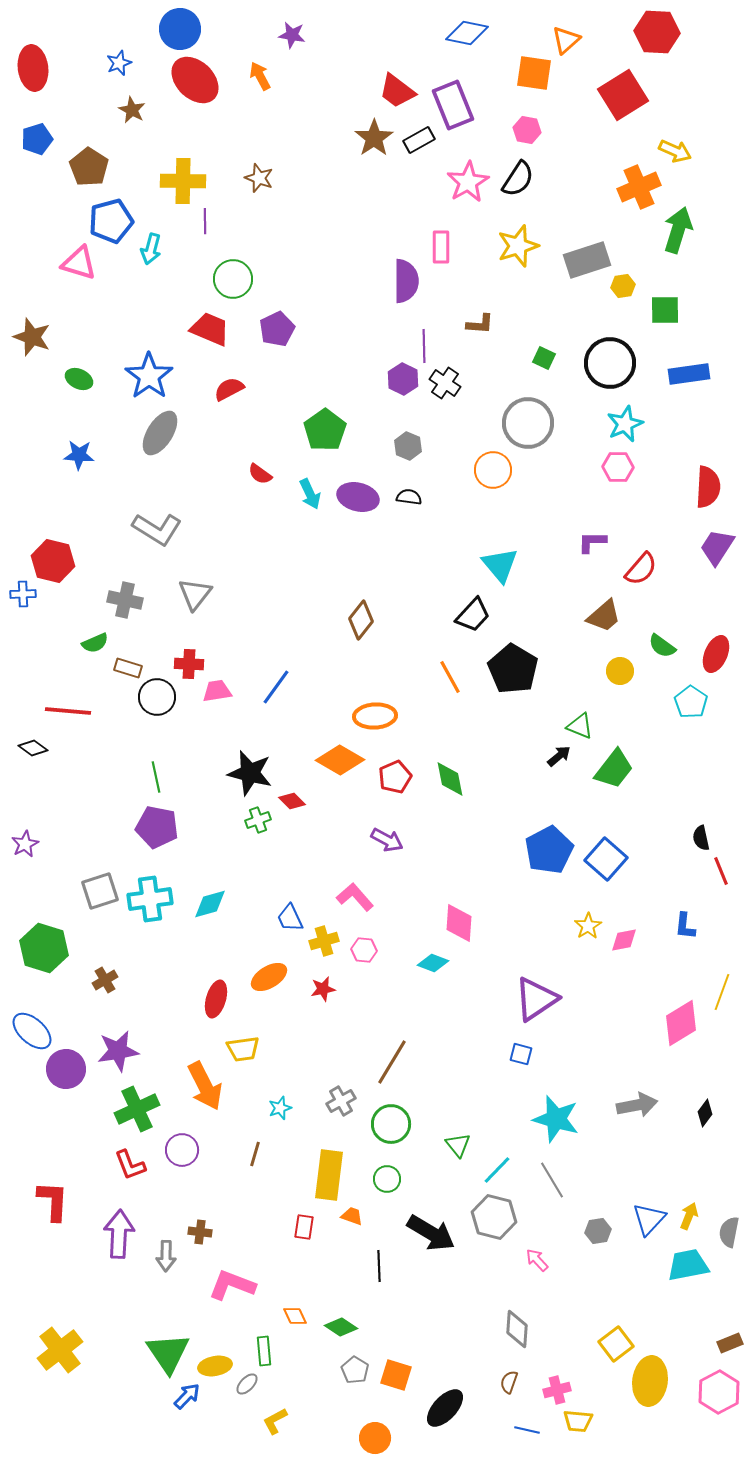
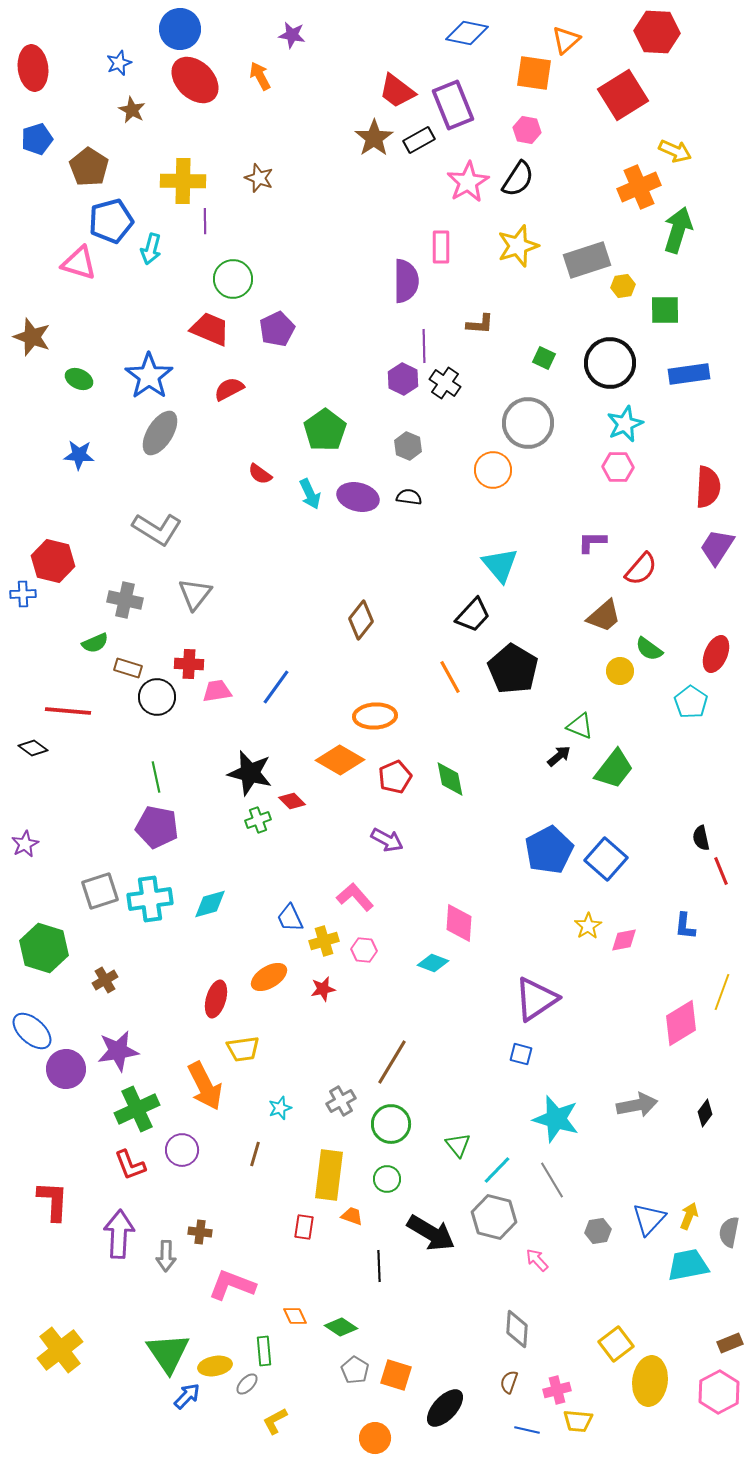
green semicircle at (662, 646): moved 13 px left, 3 px down
